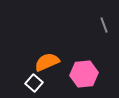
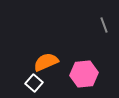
orange semicircle: moved 1 px left
